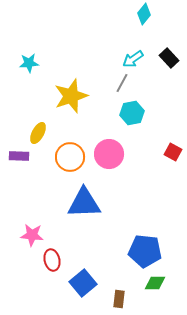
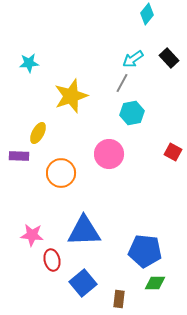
cyan diamond: moved 3 px right
orange circle: moved 9 px left, 16 px down
blue triangle: moved 28 px down
